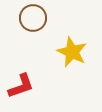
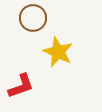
yellow star: moved 14 px left
